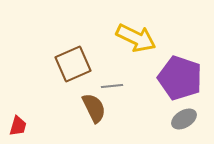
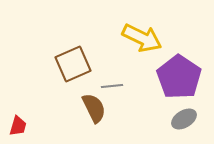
yellow arrow: moved 6 px right
purple pentagon: moved 1 px left, 1 px up; rotated 15 degrees clockwise
